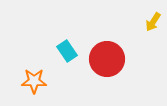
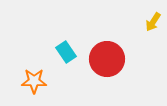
cyan rectangle: moved 1 px left, 1 px down
